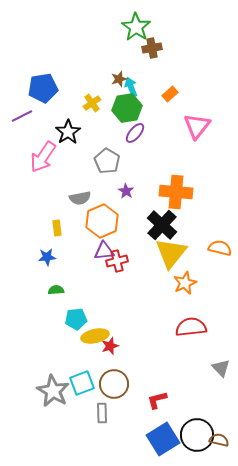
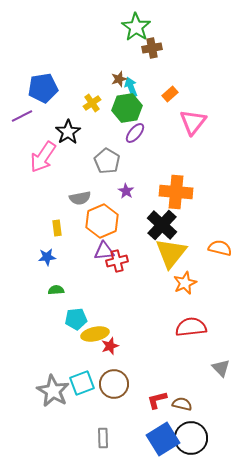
pink triangle: moved 4 px left, 4 px up
yellow ellipse: moved 2 px up
gray rectangle: moved 1 px right, 25 px down
black circle: moved 6 px left, 3 px down
brown semicircle: moved 37 px left, 36 px up
